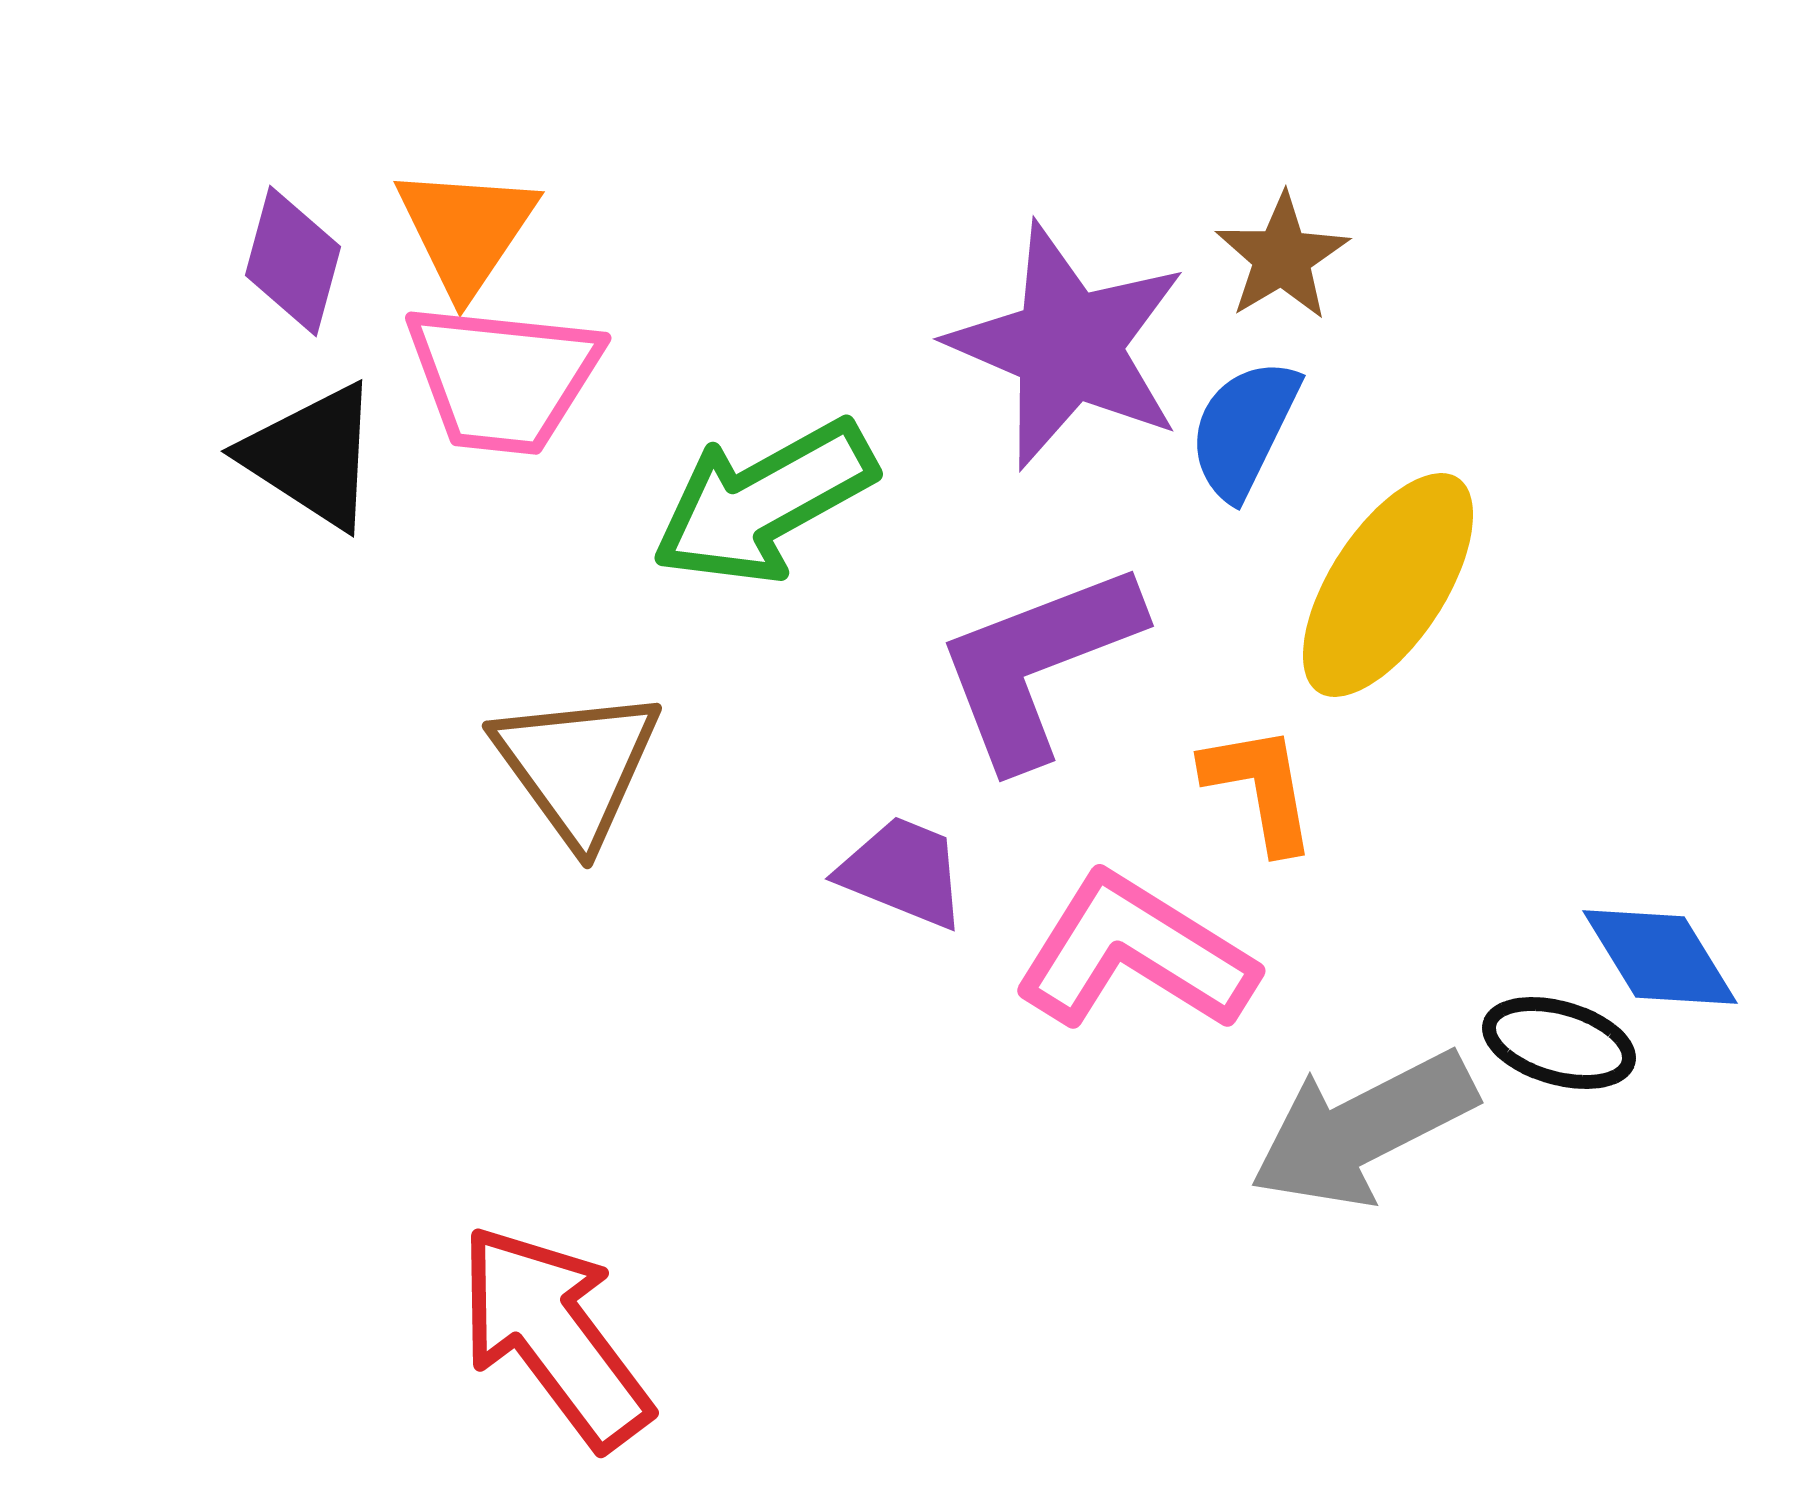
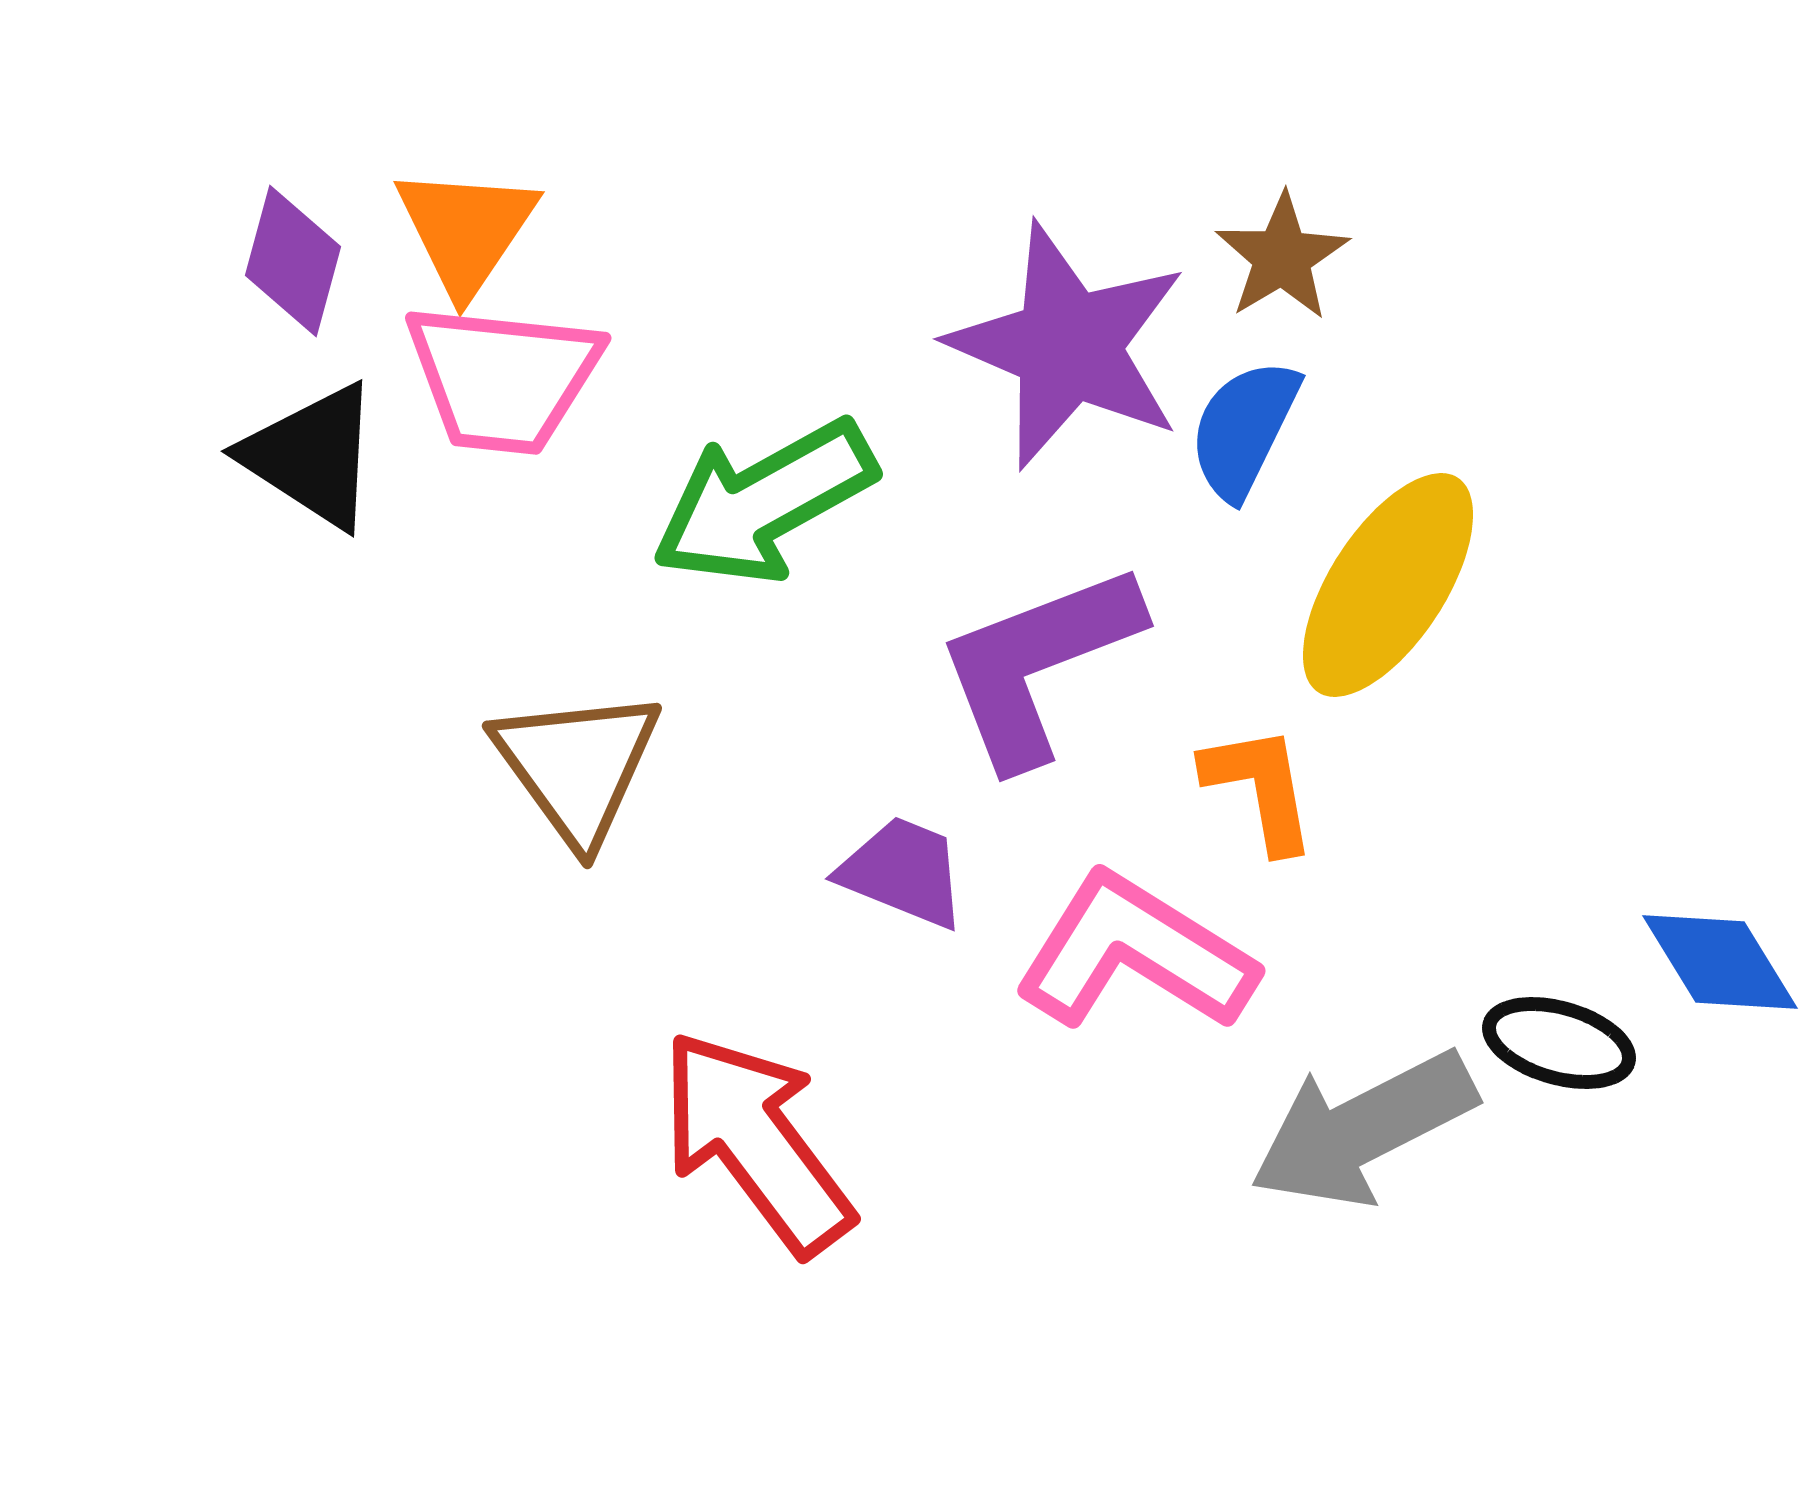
blue diamond: moved 60 px right, 5 px down
red arrow: moved 202 px right, 194 px up
